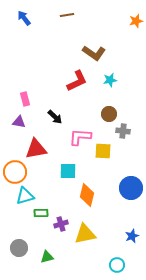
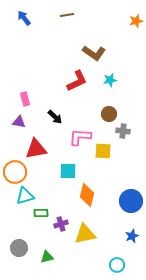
blue circle: moved 13 px down
